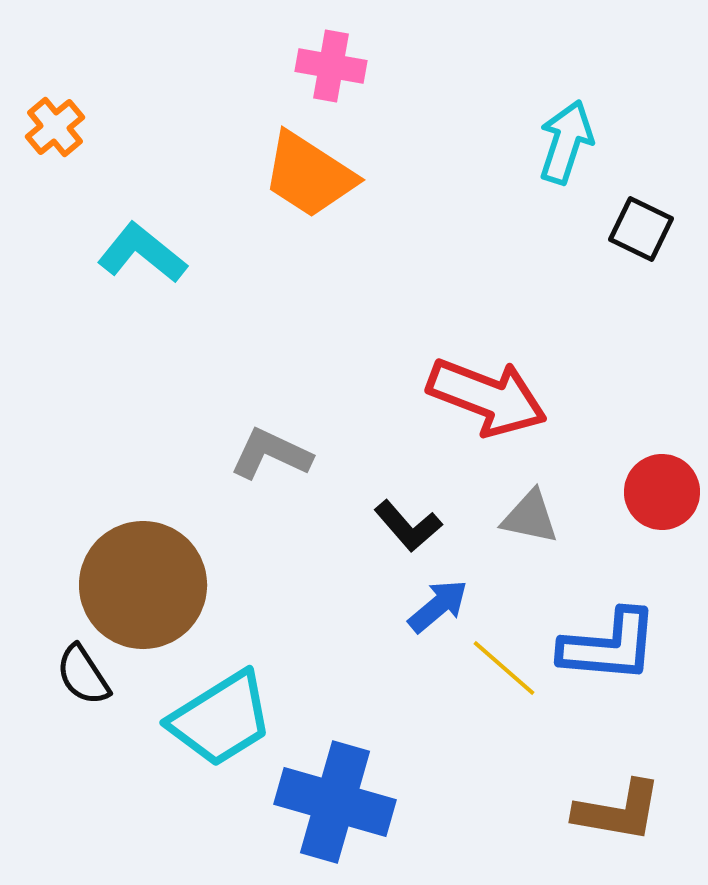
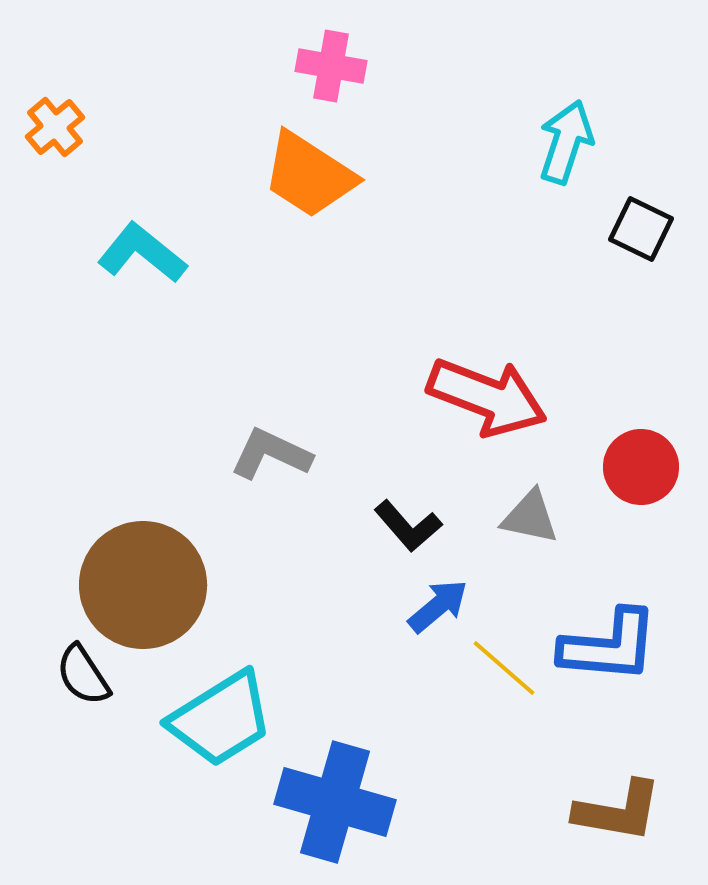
red circle: moved 21 px left, 25 px up
